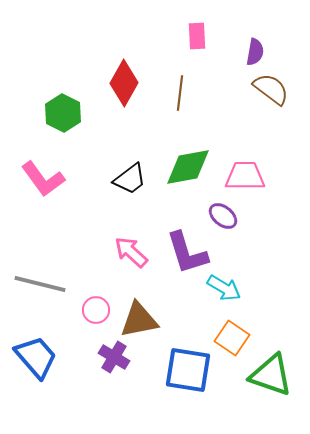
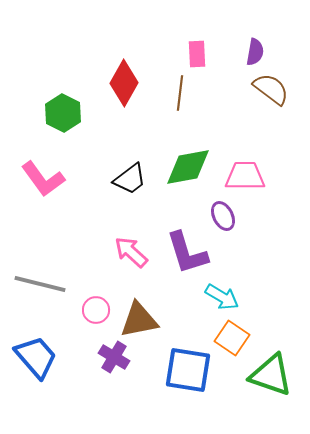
pink rectangle: moved 18 px down
purple ellipse: rotated 24 degrees clockwise
cyan arrow: moved 2 px left, 9 px down
